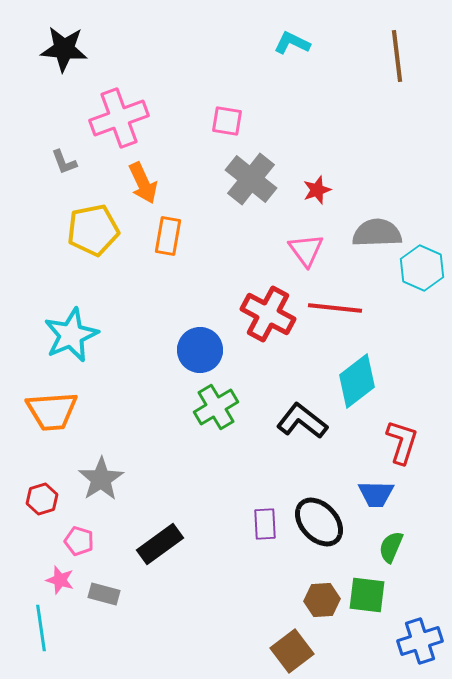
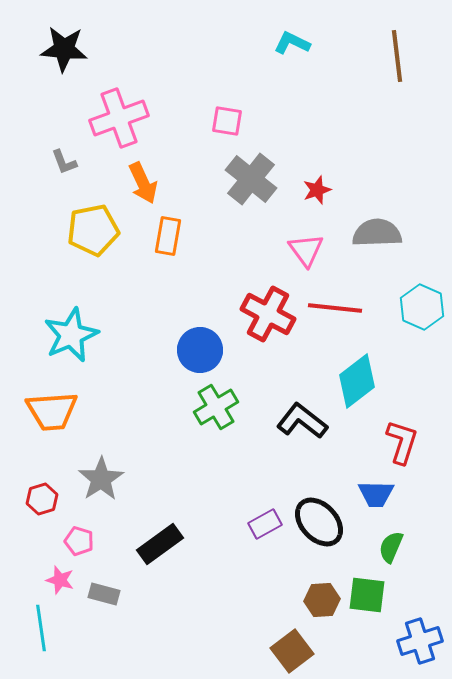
cyan hexagon: moved 39 px down
purple rectangle: rotated 64 degrees clockwise
